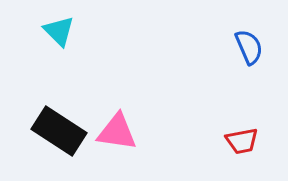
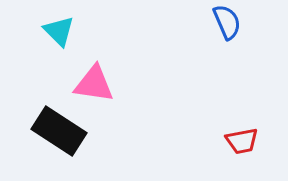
blue semicircle: moved 22 px left, 25 px up
pink triangle: moved 23 px left, 48 px up
